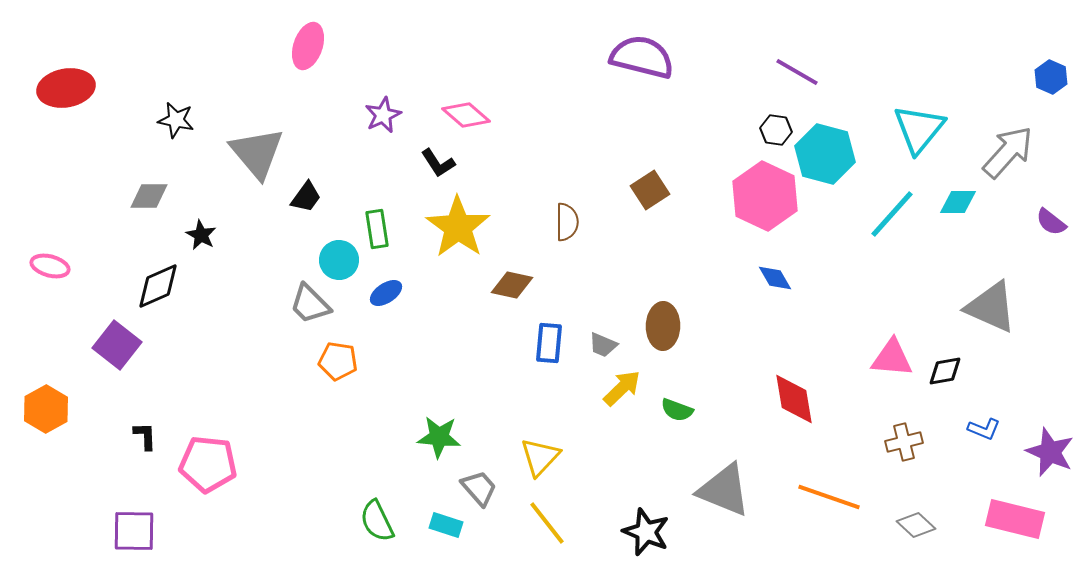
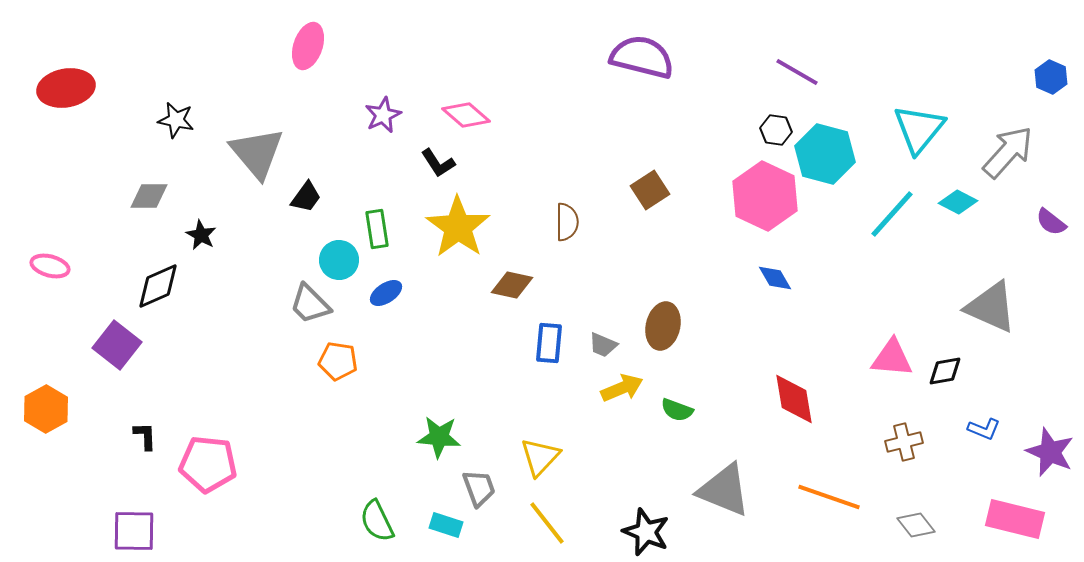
cyan diamond at (958, 202): rotated 27 degrees clockwise
brown ellipse at (663, 326): rotated 12 degrees clockwise
yellow arrow at (622, 388): rotated 21 degrees clockwise
gray trapezoid at (479, 488): rotated 21 degrees clockwise
gray diamond at (916, 525): rotated 9 degrees clockwise
